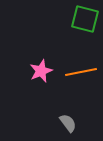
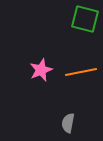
pink star: moved 1 px up
gray semicircle: rotated 132 degrees counterclockwise
